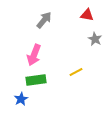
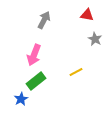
gray arrow: rotated 12 degrees counterclockwise
green rectangle: moved 1 px down; rotated 30 degrees counterclockwise
